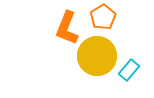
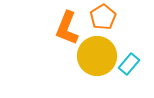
cyan rectangle: moved 6 px up
